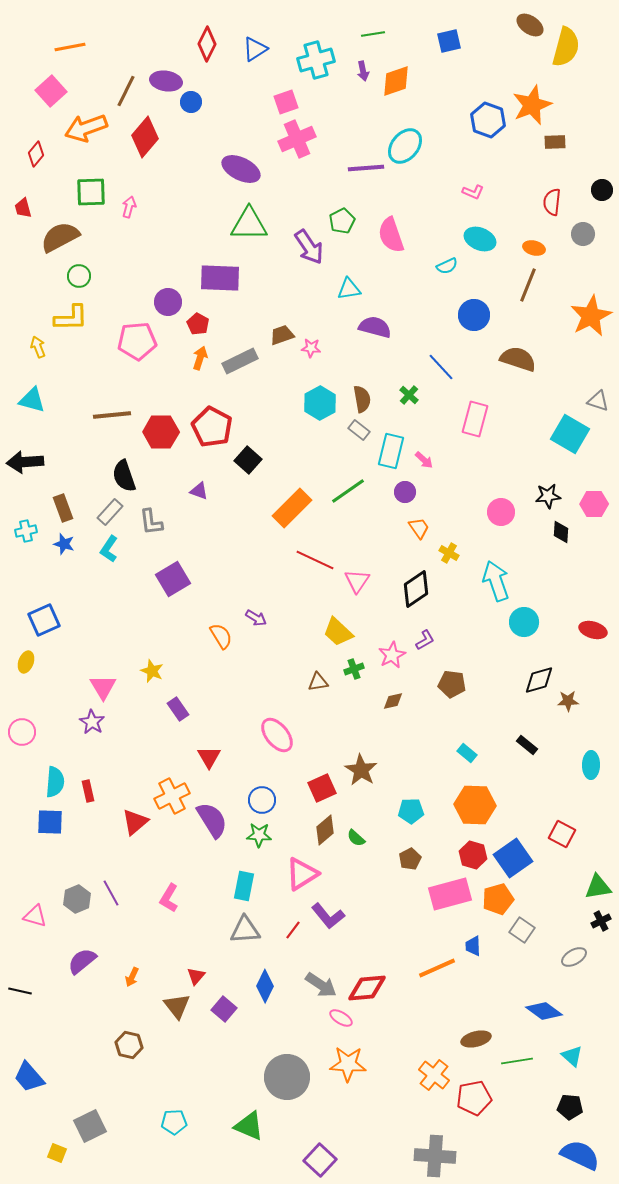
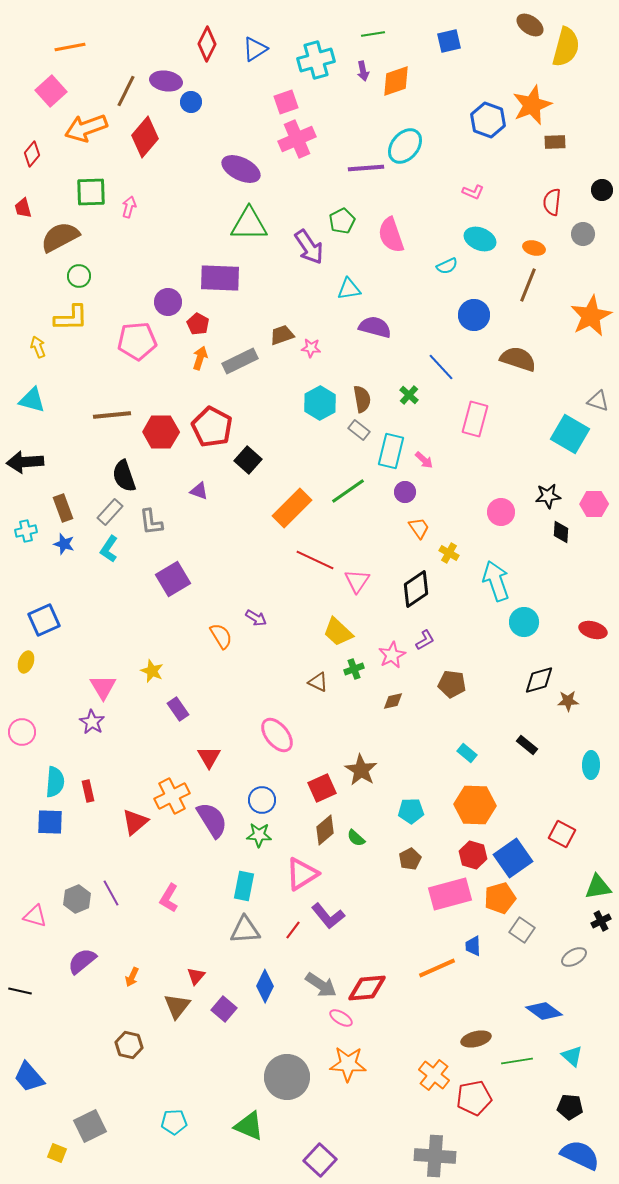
red diamond at (36, 154): moved 4 px left
brown triangle at (318, 682): rotated 35 degrees clockwise
orange pentagon at (498, 899): moved 2 px right, 1 px up
brown triangle at (177, 1006): rotated 16 degrees clockwise
